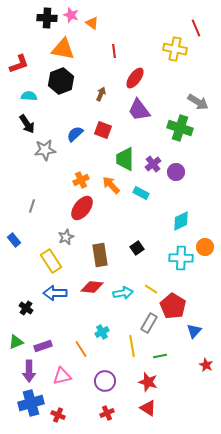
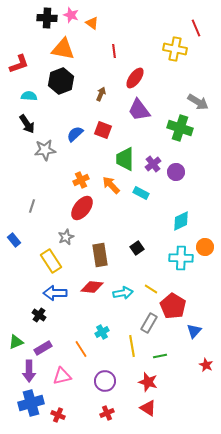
black cross at (26, 308): moved 13 px right, 7 px down
purple rectangle at (43, 346): moved 2 px down; rotated 12 degrees counterclockwise
